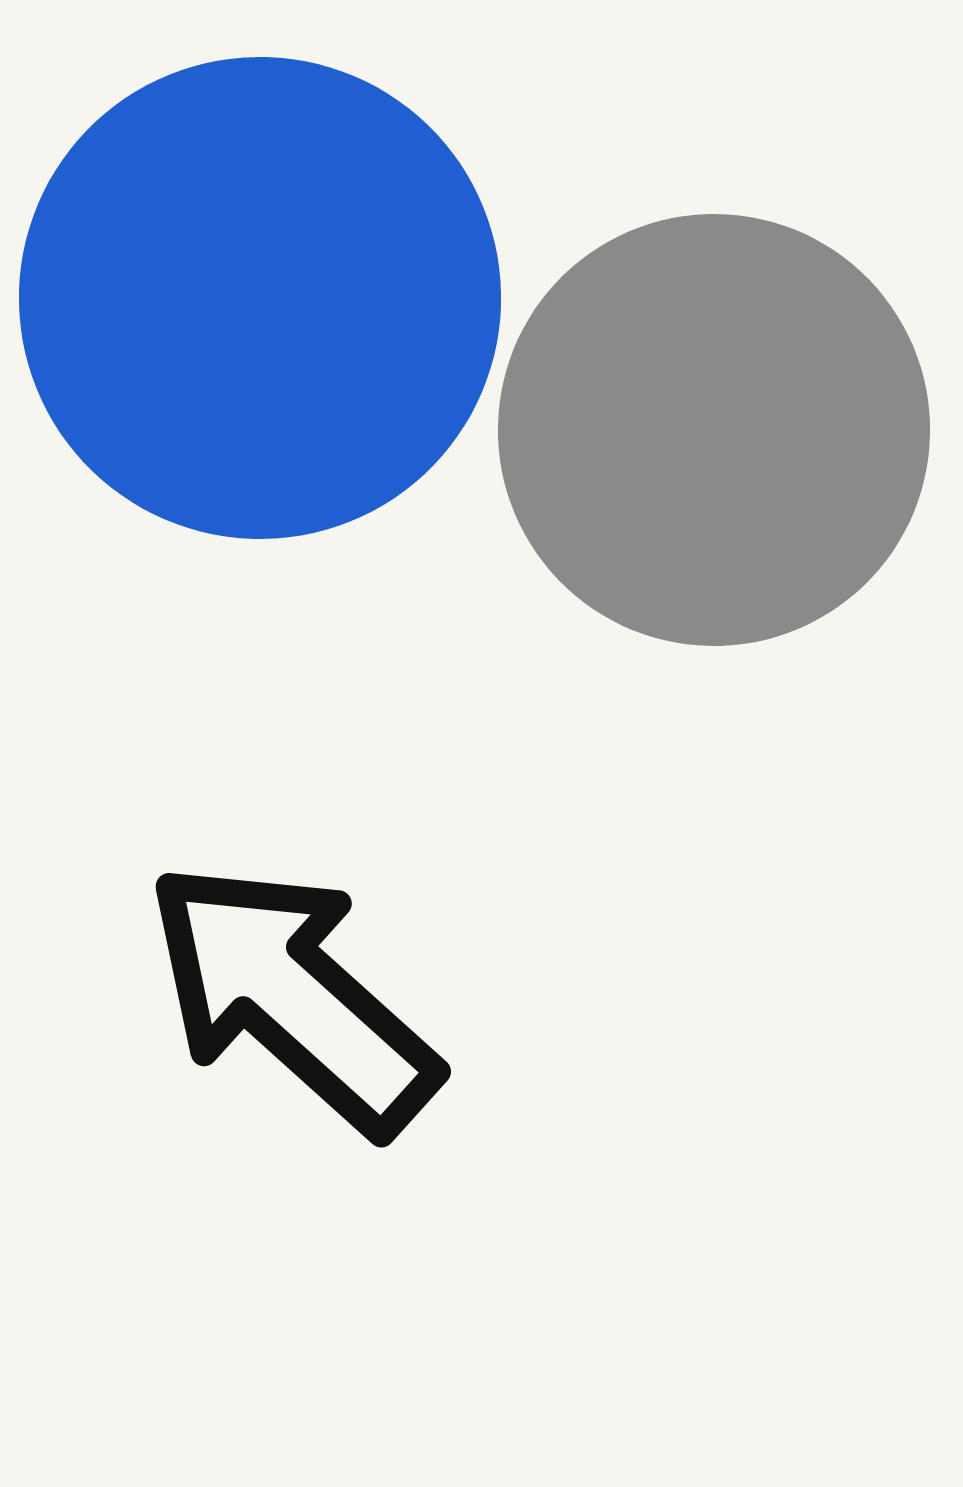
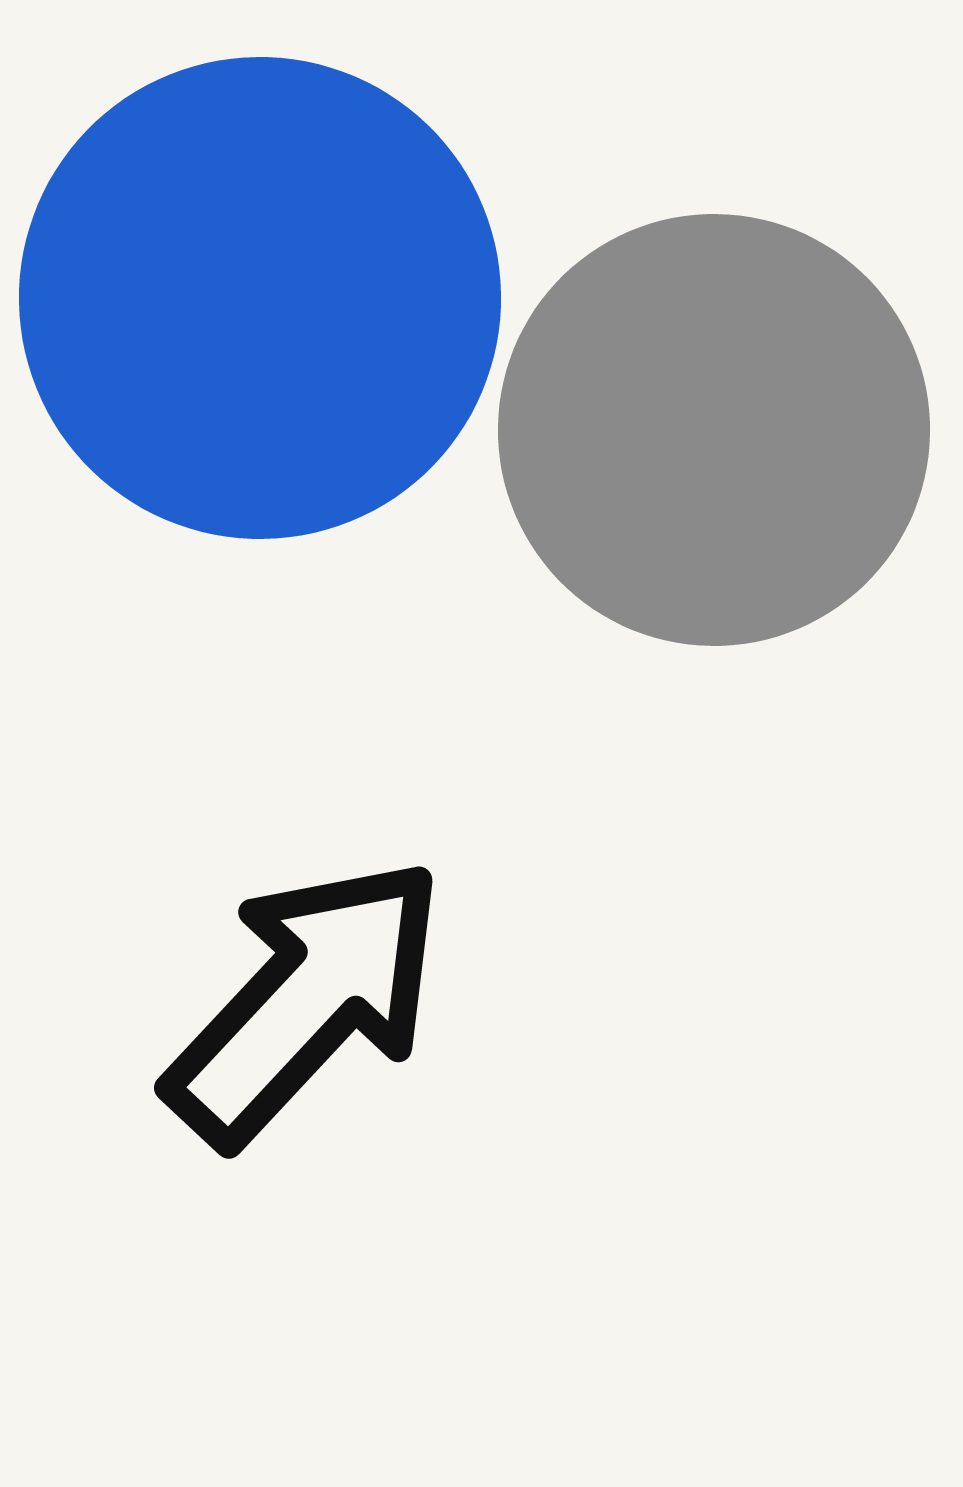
black arrow: moved 14 px right, 4 px down; rotated 91 degrees clockwise
